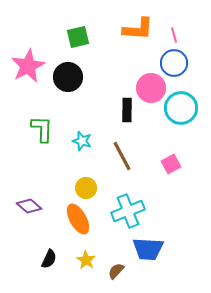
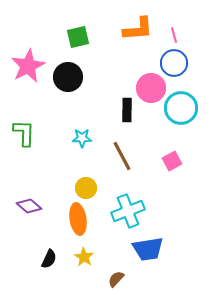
orange L-shape: rotated 8 degrees counterclockwise
green L-shape: moved 18 px left, 4 px down
cyan star: moved 3 px up; rotated 18 degrees counterclockwise
pink square: moved 1 px right, 3 px up
orange ellipse: rotated 20 degrees clockwise
blue trapezoid: rotated 12 degrees counterclockwise
yellow star: moved 2 px left, 3 px up
brown semicircle: moved 8 px down
